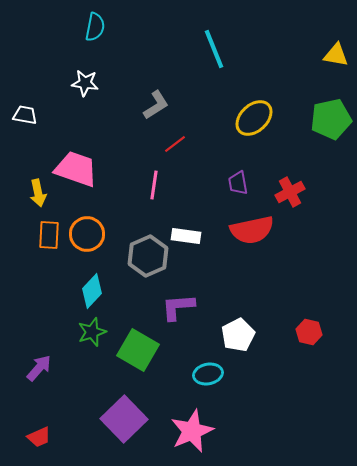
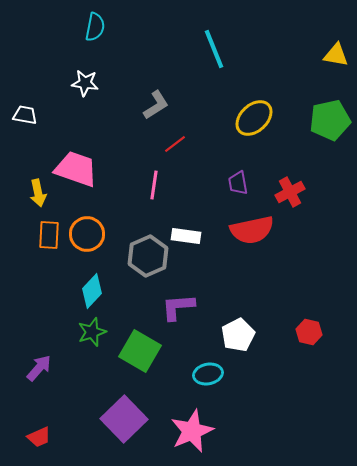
green pentagon: moved 1 px left, 1 px down
green square: moved 2 px right, 1 px down
